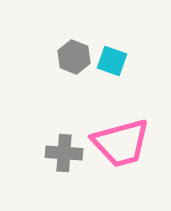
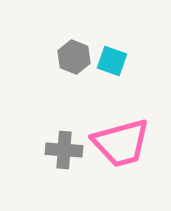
gray cross: moved 3 px up
